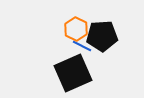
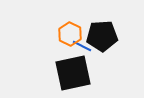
orange hexagon: moved 6 px left, 5 px down
black square: rotated 12 degrees clockwise
